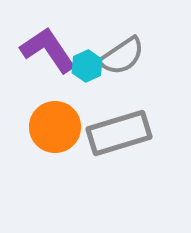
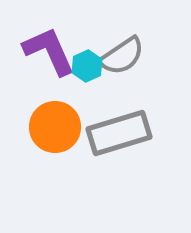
purple L-shape: moved 1 px right, 1 px down; rotated 10 degrees clockwise
